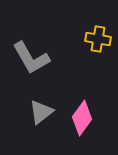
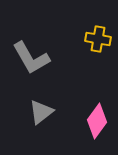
pink diamond: moved 15 px right, 3 px down
